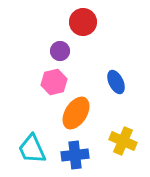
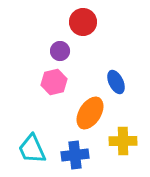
orange ellipse: moved 14 px right
yellow cross: rotated 24 degrees counterclockwise
